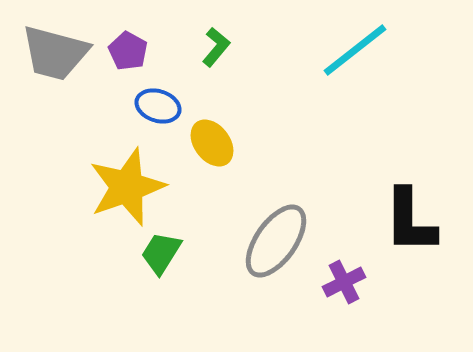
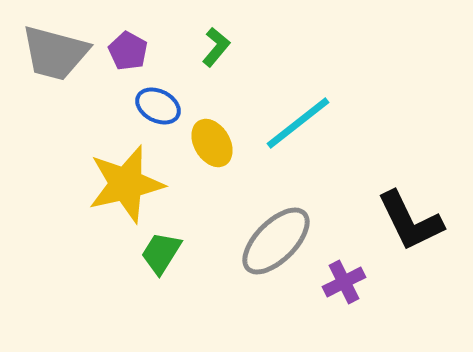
cyan line: moved 57 px left, 73 px down
blue ellipse: rotated 9 degrees clockwise
yellow ellipse: rotated 6 degrees clockwise
yellow star: moved 1 px left, 3 px up; rotated 6 degrees clockwise
black L-shape: rotated 26 degrees counterclockwise
gray ellipse: rotated 10 degrees clockwise
